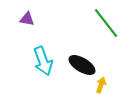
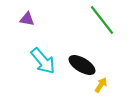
green line: moved 4 px left, 3 px up
cyan arrow: rotated 20 degrees counterclockwise
yellow arrow: rotated 14 degrees clockwise
